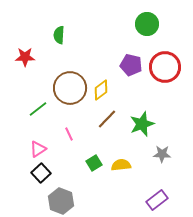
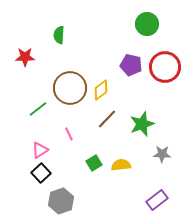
pink triangle: moved 2 px right, 1 px down
gray hexagon: rotated 20 degrees clockwise
